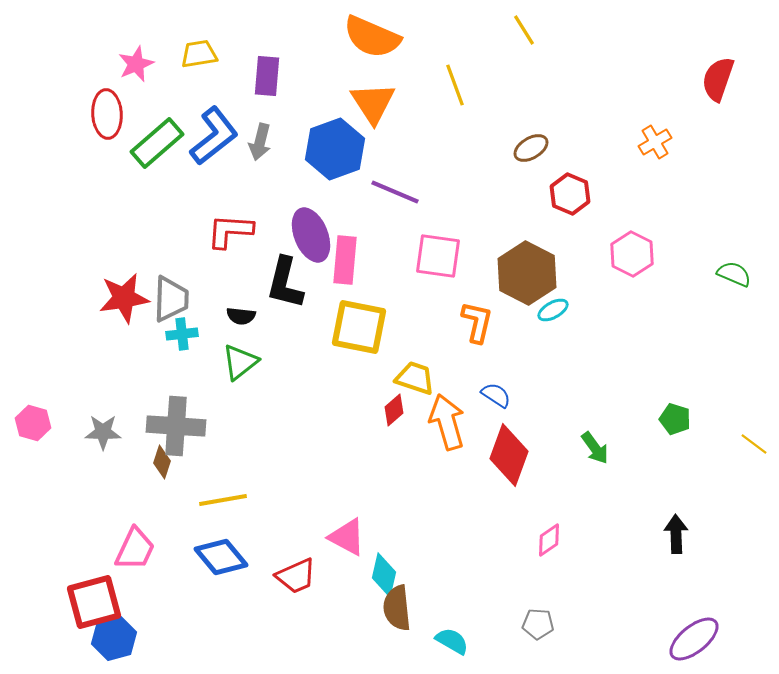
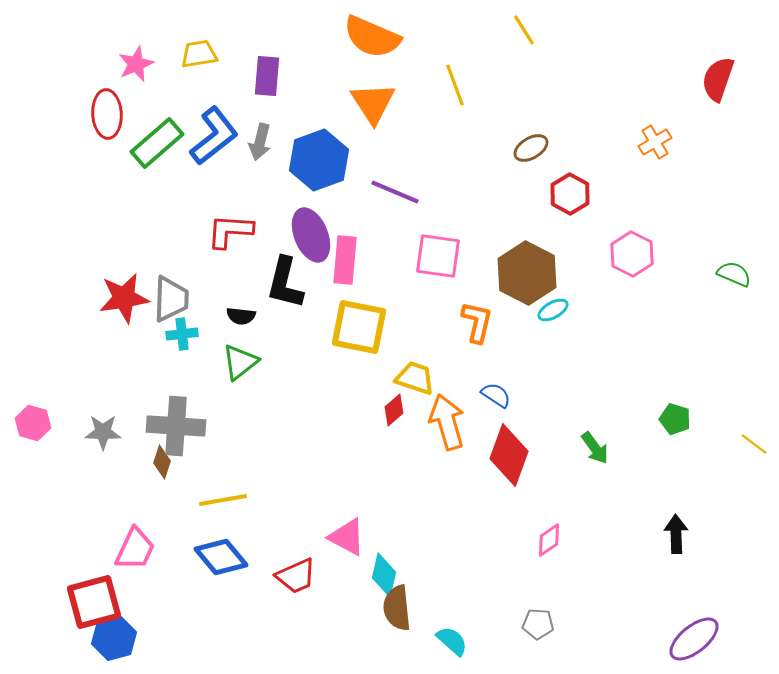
blue hexagon at (335, 149): moved 16 px left, 11 px down
red hexagon at (570, 194): rotated 6 degrees clockwise
cyan semicircle at (452, 641): rotated 12 degrees clockwise
